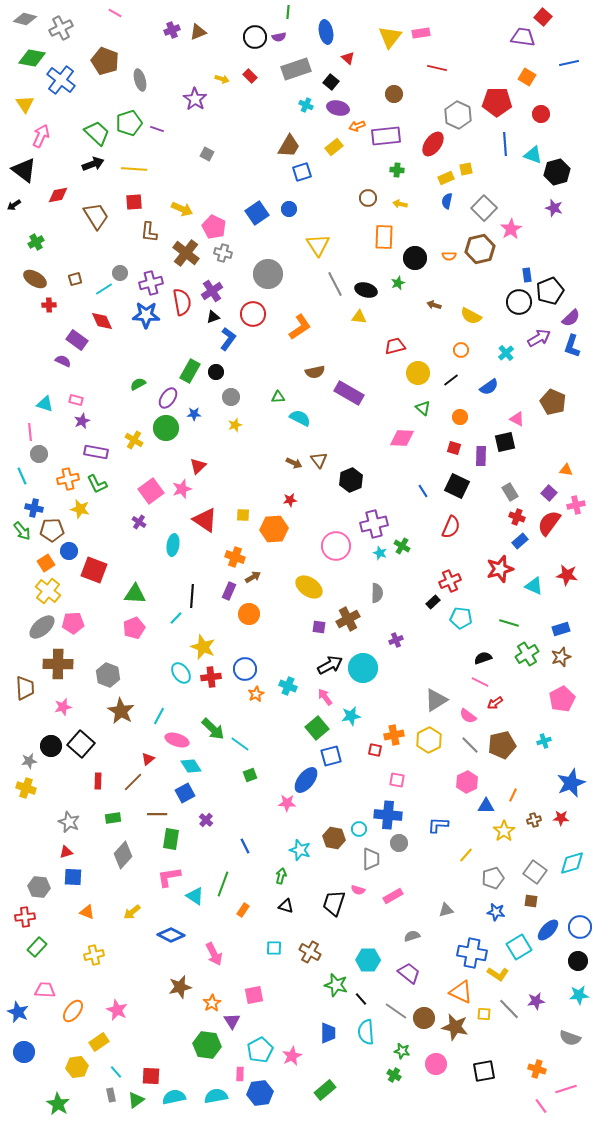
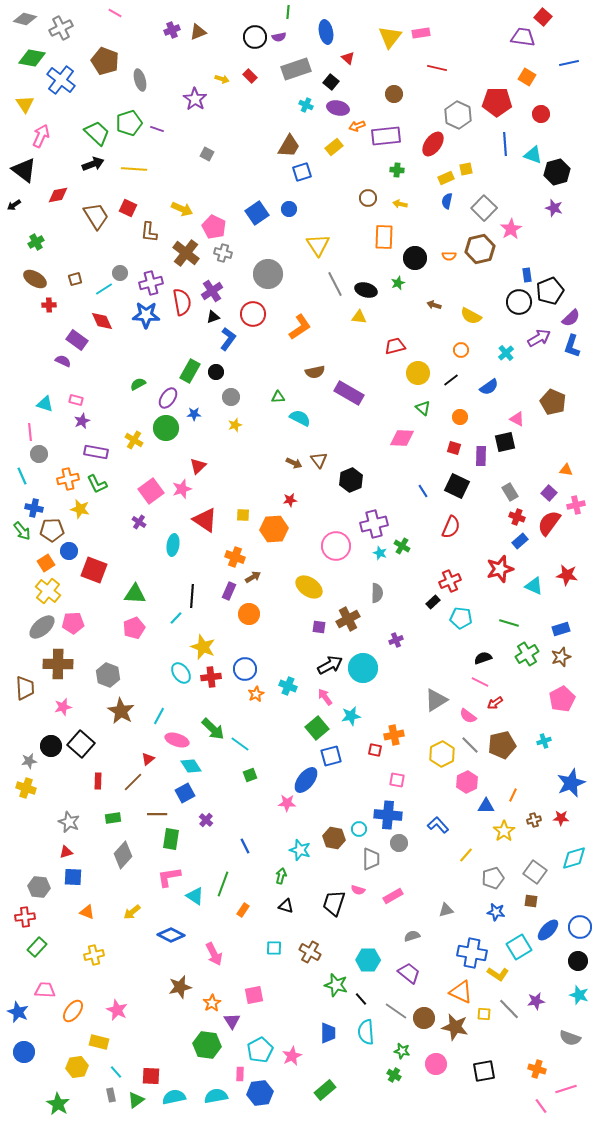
red square at (134, 202): moved 6 px left, 6 px down; rotated 30 degrees clockwise
yellow hexagon at (429, 740): moved 13 px right, 14 px down
blue L-shape at (438, 825): rotated 45 degrees clockwise
cyan diamond at (572, 863): moved 2 px right, 5 px up
cyan star at (579, 995): rotated 24 degrees clockwise
yellow rectangle at (99, 1042): rotated 48 degrees clockwise
